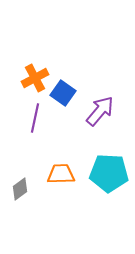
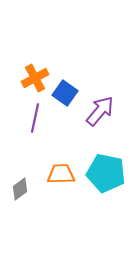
blue square: moved 2 px right
cyan pentagon: moved 3 px left; rotated 9 degrees clockwise
